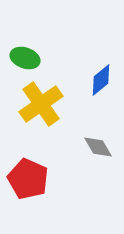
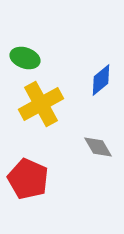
yellow cross: rotated 6 degrees clockwise
